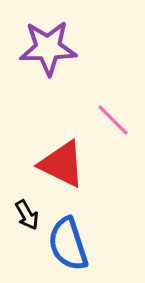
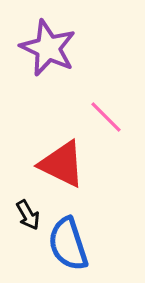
purple star: rotated 26 degrees clockwise
pink line: moved 7 px left, 3 px up
black arrow: moved 1 px right
